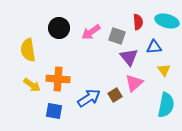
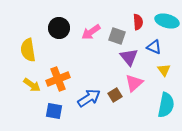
blue triangle: rotated 28 degrees clockwise
orange cross: rotated 25 degrees counterclockwise
